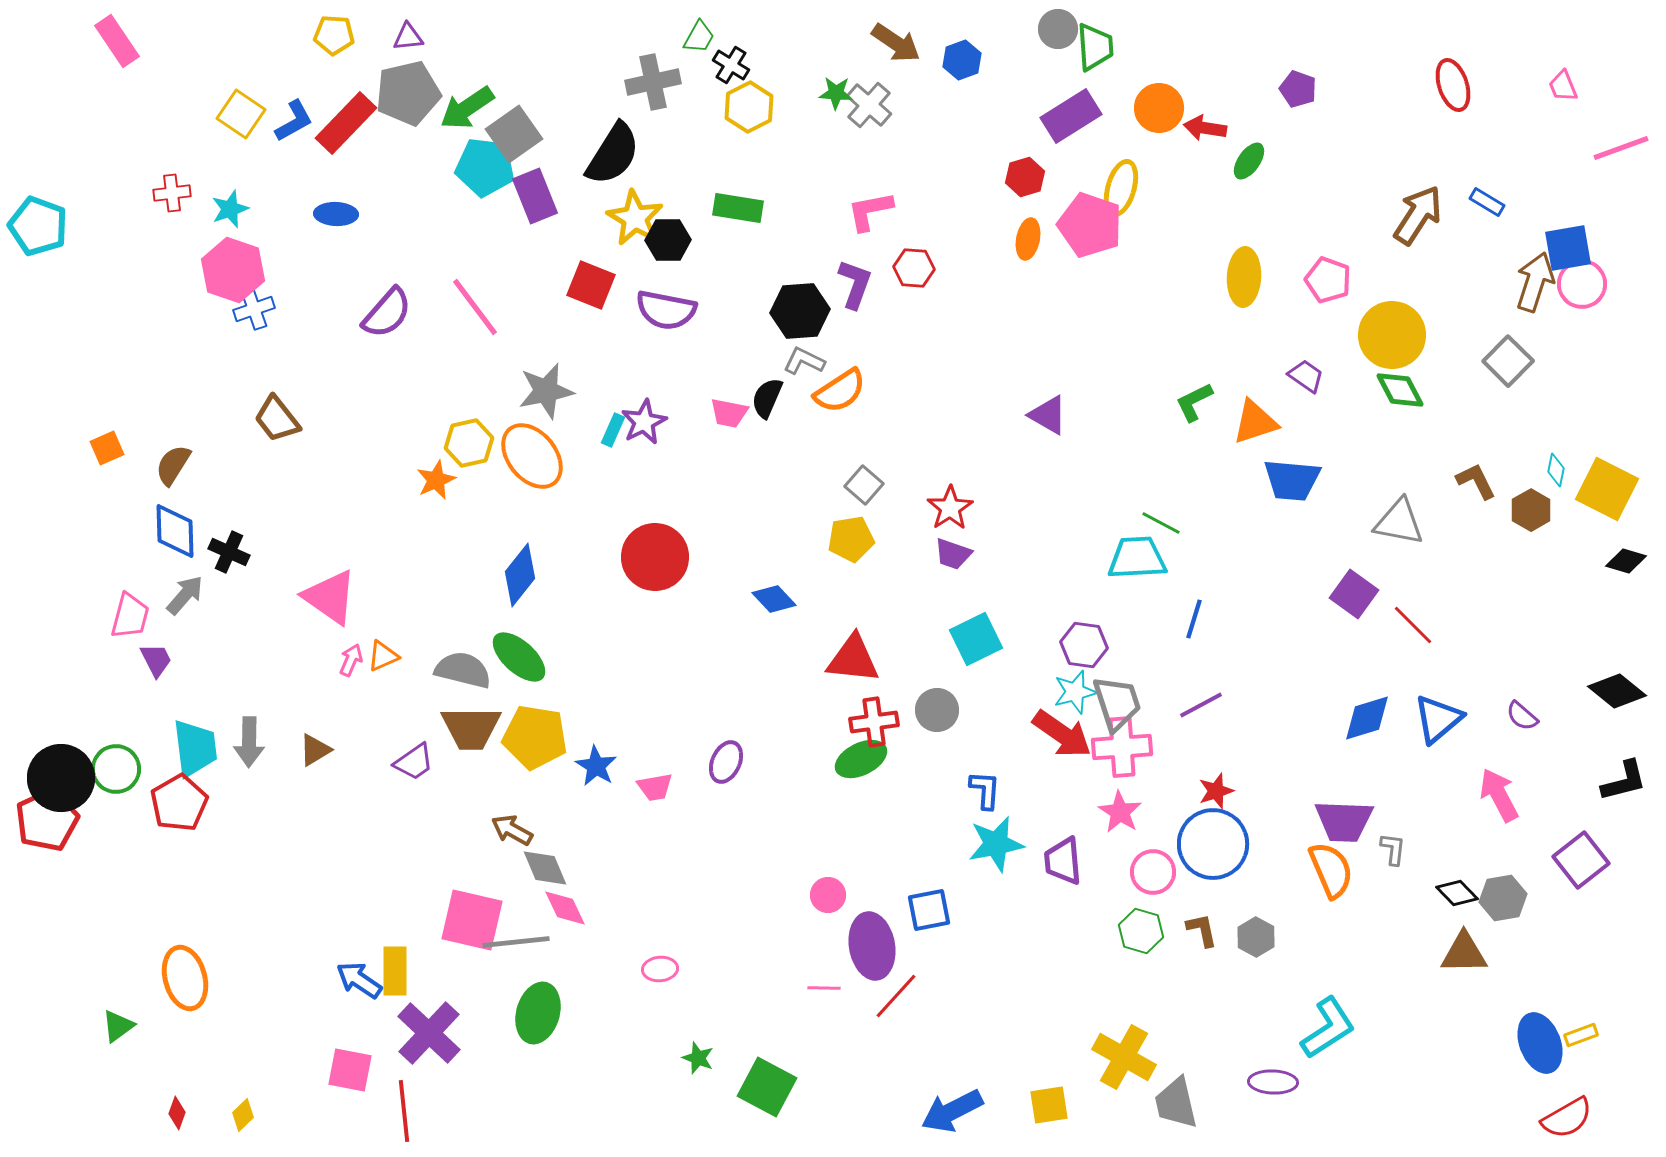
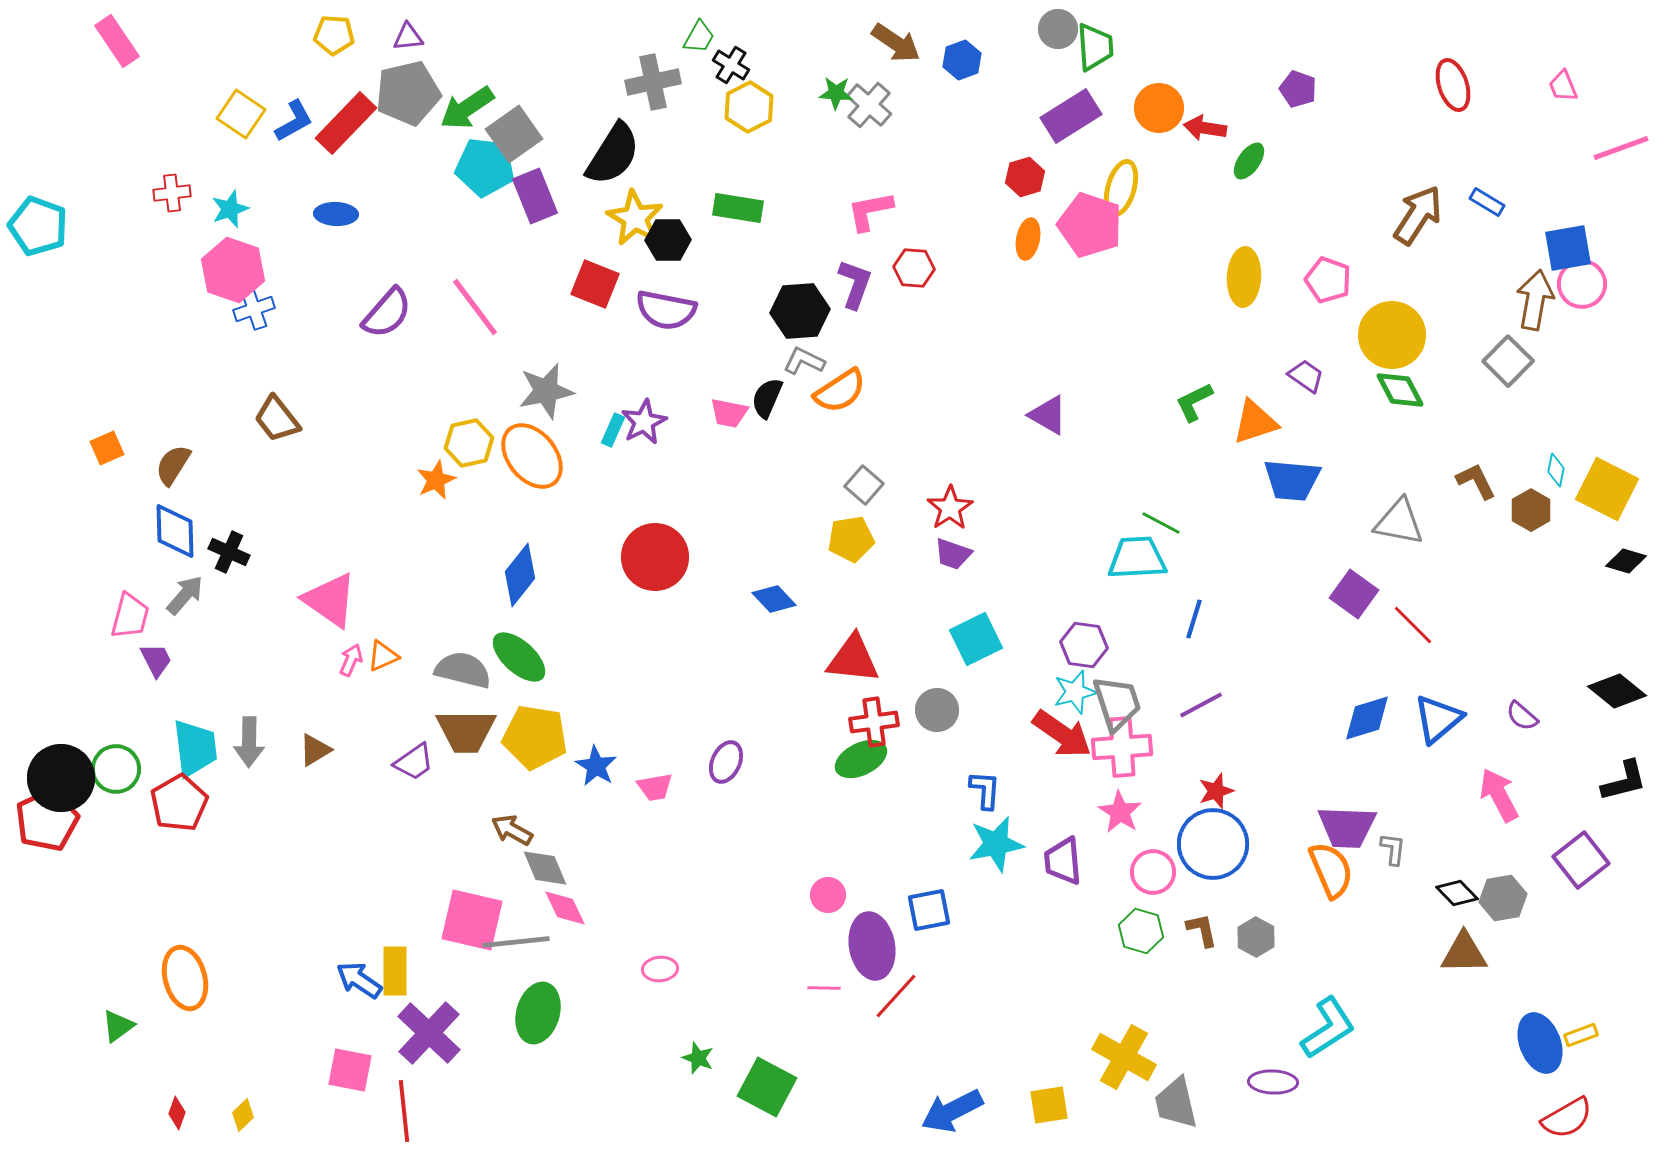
brown arrow at (1535, 282): moved 18 px down; rotated 8 degrees counterclockwise
red square at (591, 285): moved 4 px right, 1 px up
pink triangle at (330, 597): moved 3 px down
brown trapezoid at (471, 728): moved 5 px left, 3 px down
purple trapezoid at (1344, 821): moved 3 px right, 6 px down
